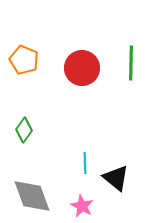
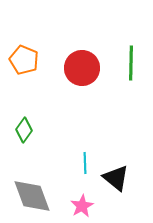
pink star: rotated 15 degrees clockwise
